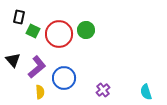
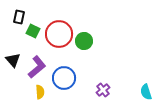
green circle: moved 2 px left, 11 px down
